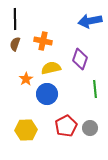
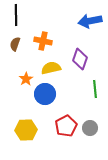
black line: moved 1 px right, 4 px up
blue circle: moved 2 px left
